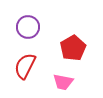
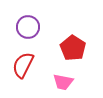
red pentagon: rotated 10 degrees counterclockwise
red semicircle: moved 2 px left, 1 px up
